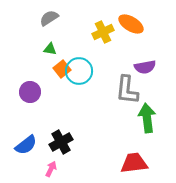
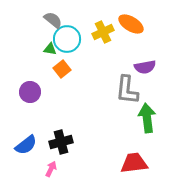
gray semicircle: moved 4 px right, 2 px down; rotated 72 degrees clockwise
cyan circle: moved 12 px left, 32 px up
black cross: rotated 15 degrees clockwise
